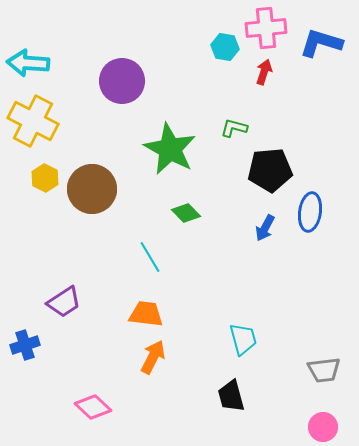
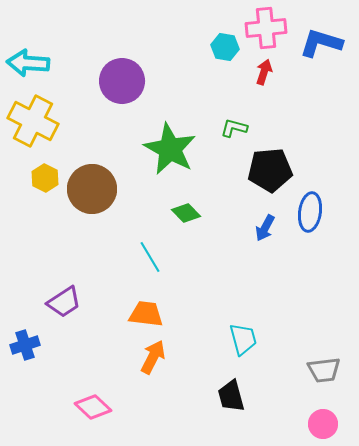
pink circle: moved 3 px up
